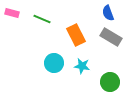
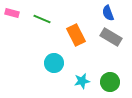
cyan star: moved 15 px down; rotated 21 degrees counterclockwise
